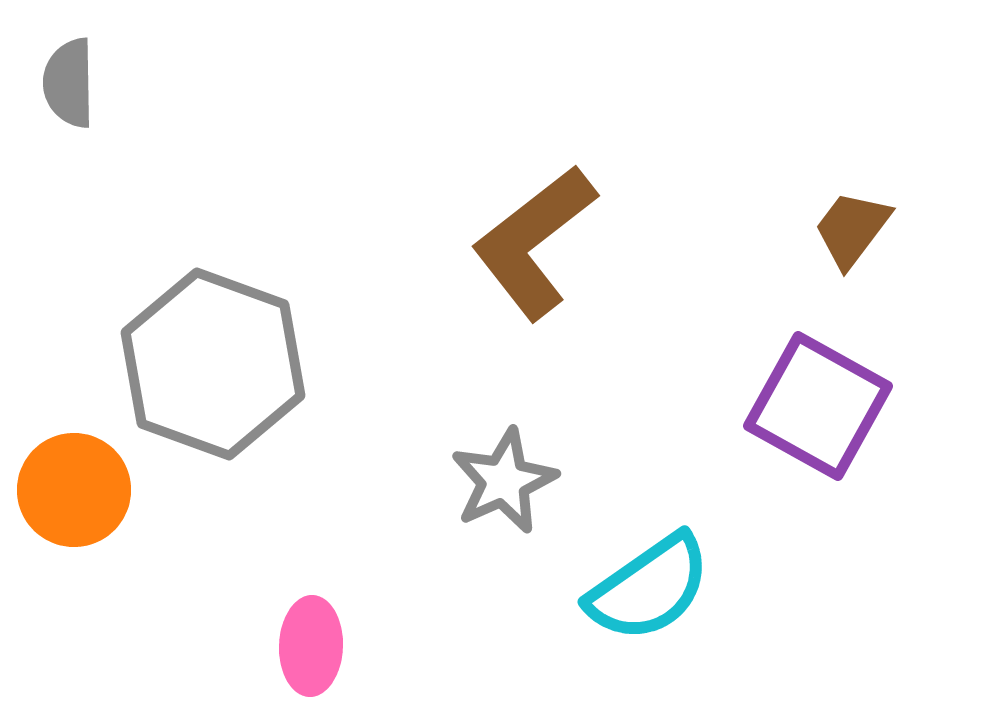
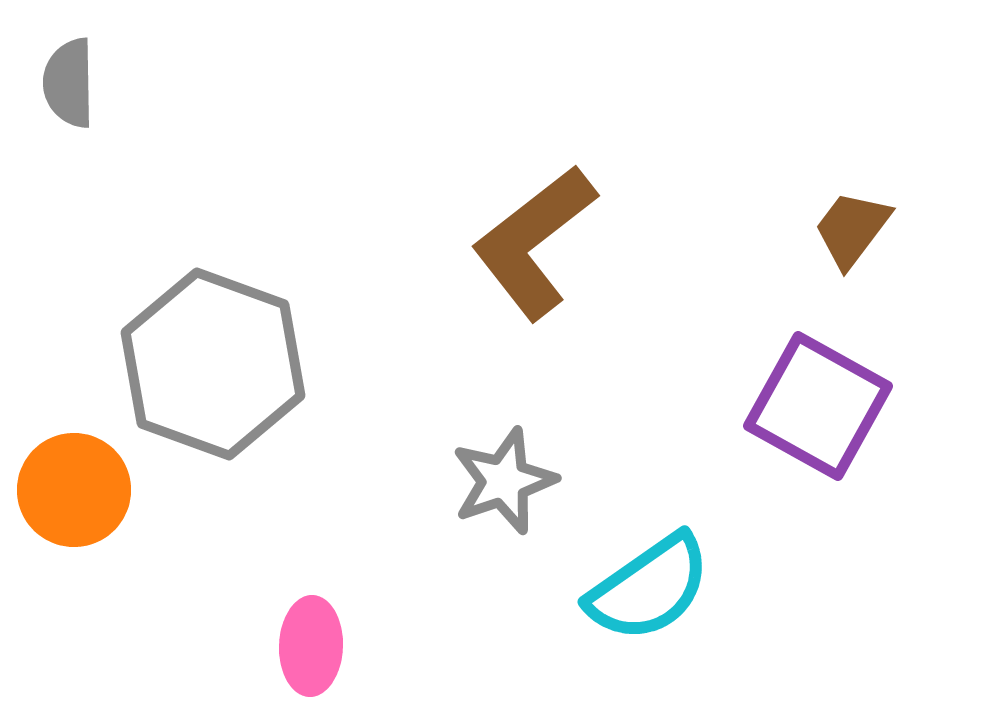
gray star: rotated 5 degrees clockwise
